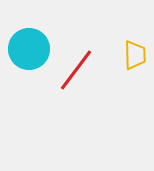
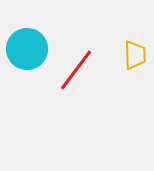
cyan circle: moved 2 px left
